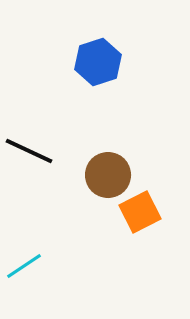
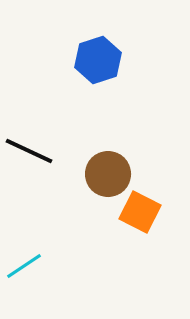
blue hexagon: moved 2 px up
brown circle: moved 1 px up
orange square: rotated 36 degrees counterclockwise
